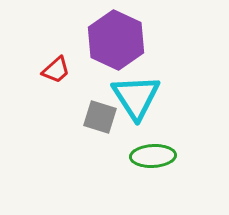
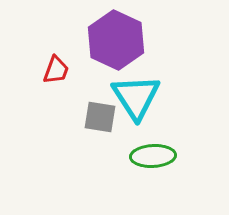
red trapezoid: rotated 28 degrees counterclockwise
gray square: rotated 8 degrees counterclockwise
